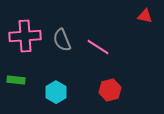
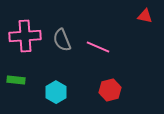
pink line: rotated 10 degrees counterclockwise
